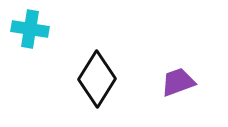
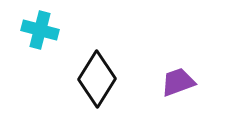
cyan cross: moved 10 px right, 1 px down; rotated 6 degrees clockwise
